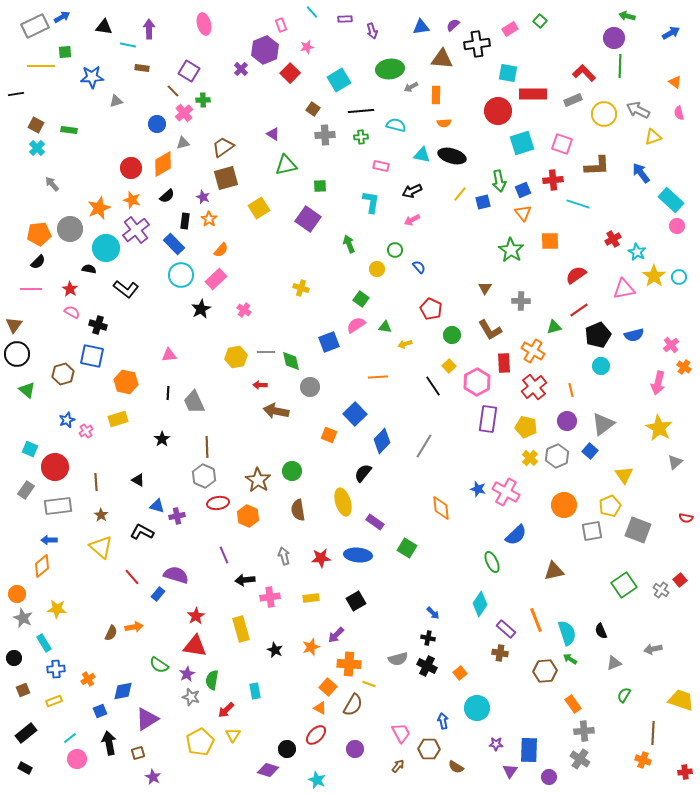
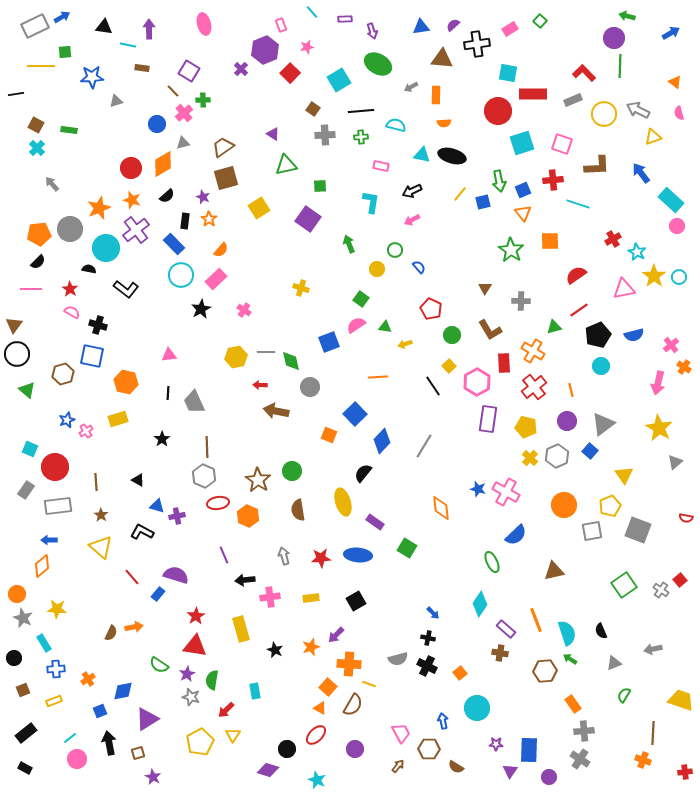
green ellipse at (390, 69): moved 12 px left, 5 px up; rotated 36 degrees clockwise
